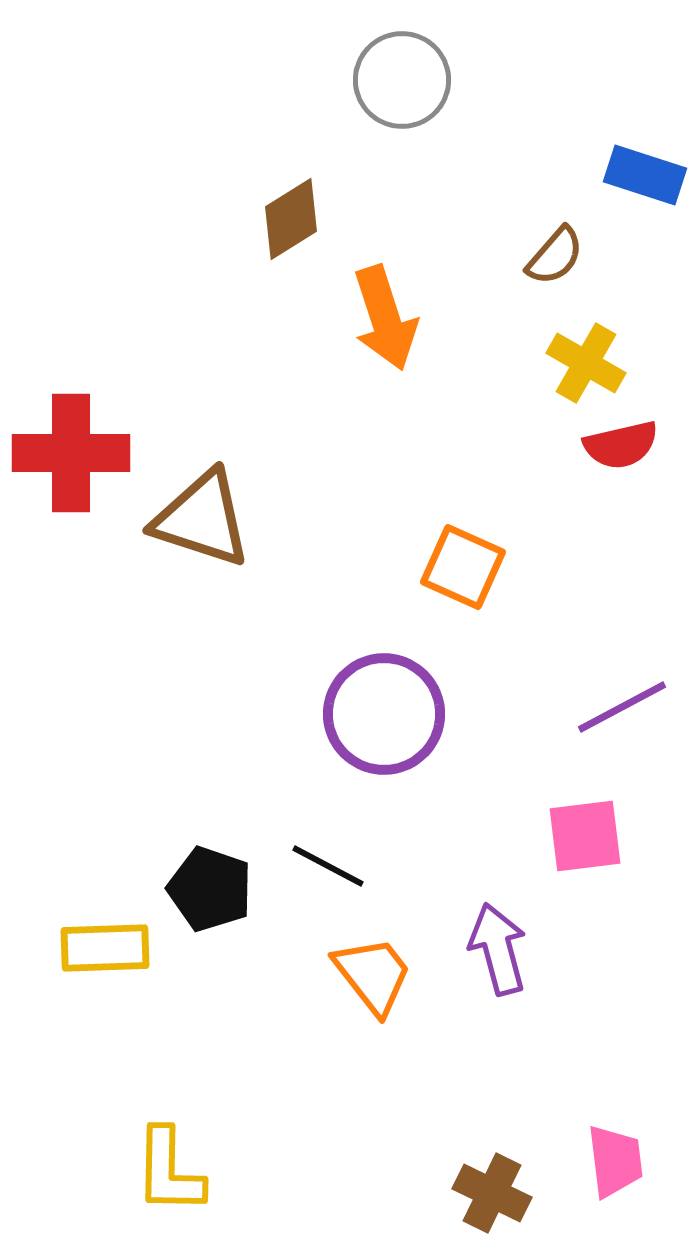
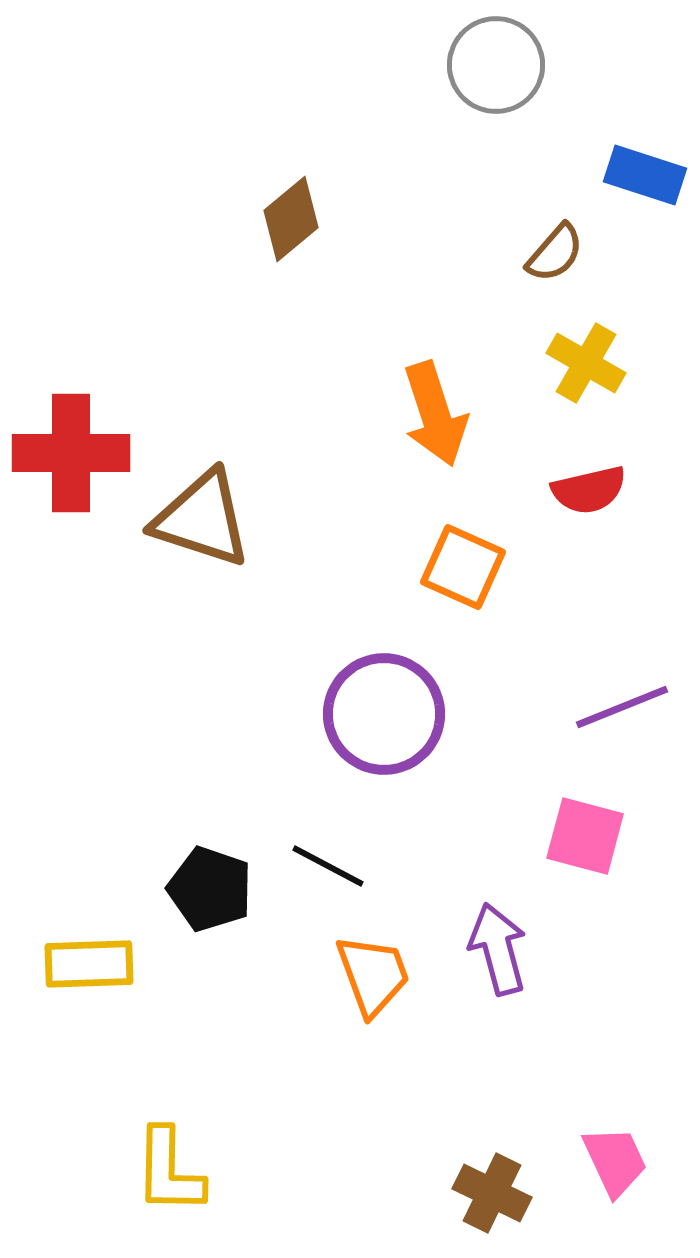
gray circle: moved 94 px right, 15 px up
brown diamond: rotated 8 degrees counterclockwise
brown semicircle: moved 3 px up
orange arrow: moved 50 px right, 96 px down
red semicircle: moved 32 px left, 45 px down
purple line: rotated 6 degrees clockwise
pink square: rotated 22 degrees clockwise
yellow rectangle: moved 16 px left, 16 px down
orange trapezoid: rotated 18 degrees clockwise
pink trapezoid: rotated 18 degrees counterclockwise
